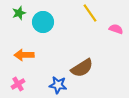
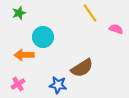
cyan circle: moved 15 px down
